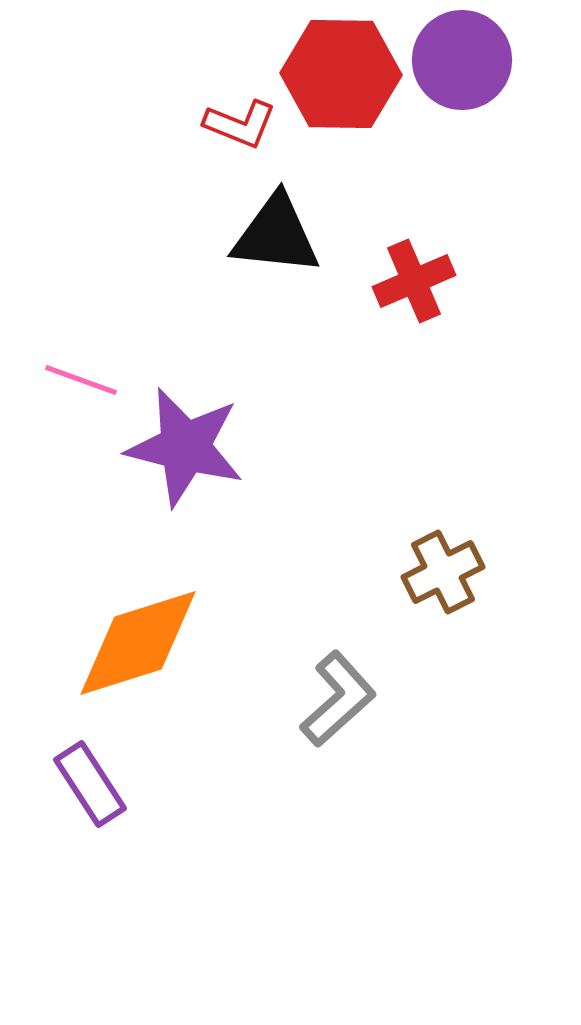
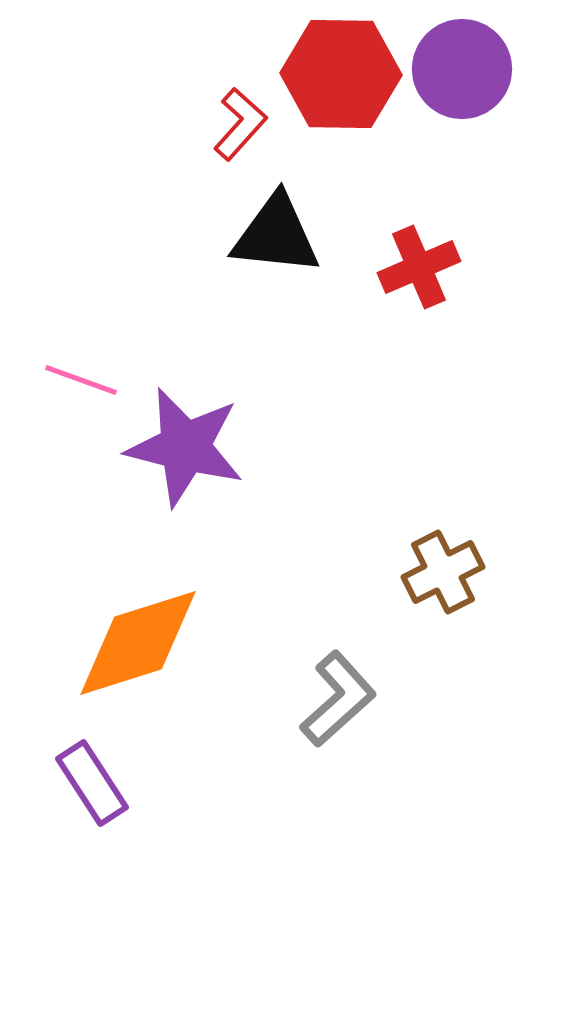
purple circle: moved 9 px down
red L-shape: rotated 70 degrees counterclockwise
red cross: moved 5 px right, 14 px up
purple rectangle: moved 2 px right, 1 px up
